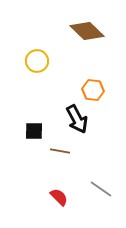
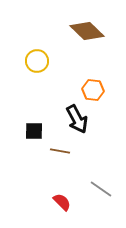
red semicircle: moved 3 px right, 5 px down
